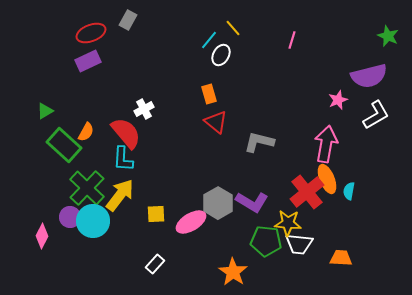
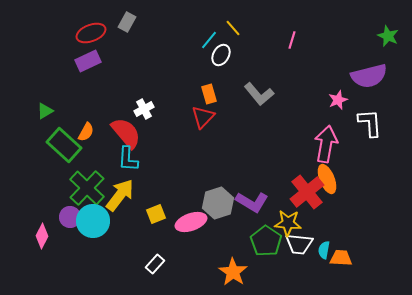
gray rectangle: moved 1 px left, 2 px down
white L-shape: moved 6 px left, 8 px down; rotated 64 degrees counterclockwise
red triangle: moved 13 px left, 5 px up; rotated 35 degrees clockwise
gray L-shape: moved 48 px up; rotated 144 degrees counterclockwise
cyan L-shape: moved 5 px right
cyan semicircle: moved 25 px left, 59 px down
gray hexagon: rotated 12 degrees clockwise
yellow square: rotated 18 degrees counterclockwise
pink ellipse: rotated 12 degrees clockwise
green pentagon: rotated 28 degrees clockwise
